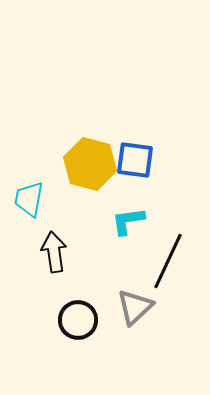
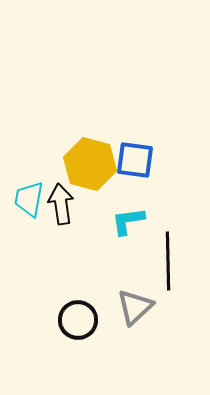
black arrow: moved 7 px right, 48 px up
black line: rotated 26 degrees counterclockwise
